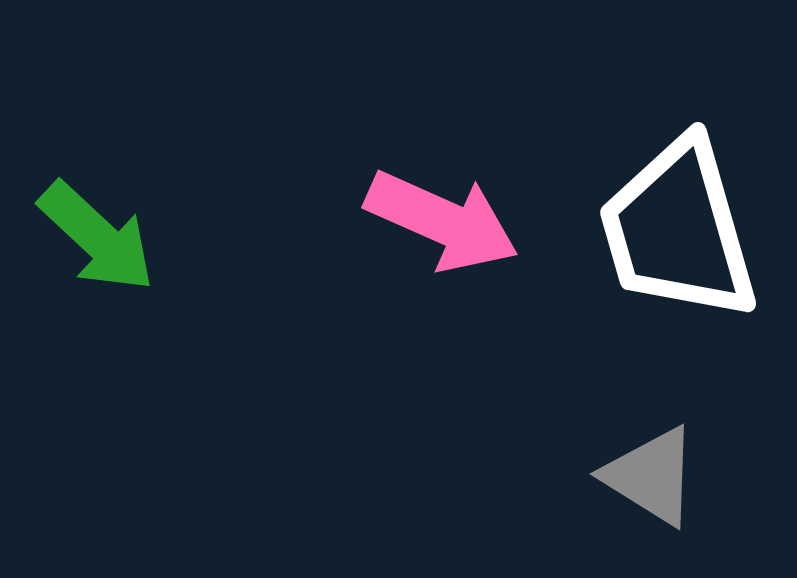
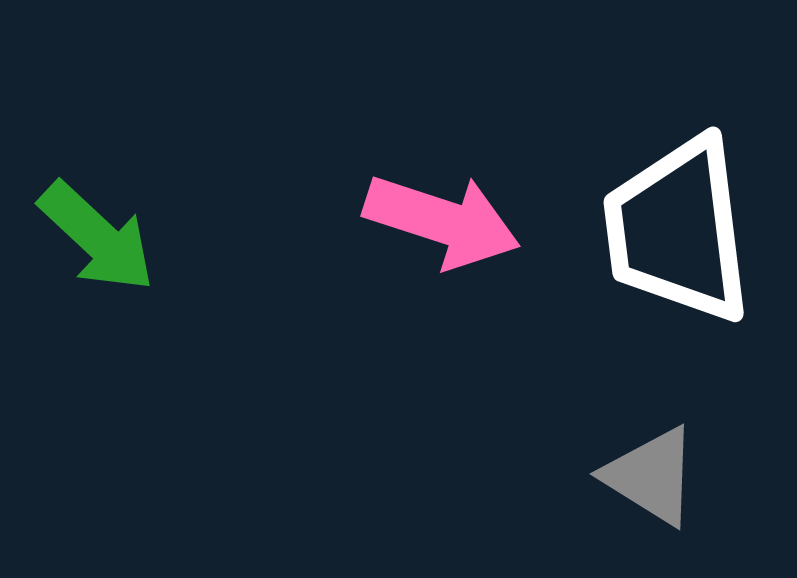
pink arrow: rotated 6 degrees counterclockwise
white trapezoid: rotated 9 degrees clockwise
